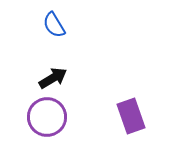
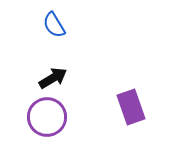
purple rectangle: moved 9 px up
